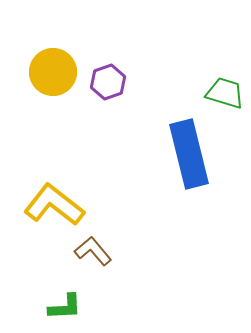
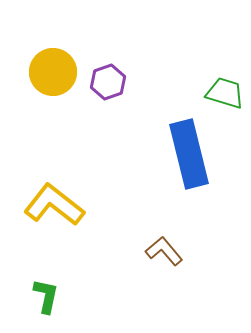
brown L-shape: moved 71 px right
green L-shape: moved 19 px left, 11 px up; rotated 75 degrees counterclockwise
